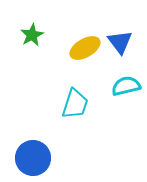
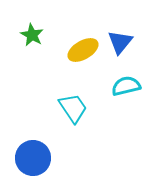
green star: rotated 15 degrees counterclockwise
blue triangle: rotated 16 degrees clockwise
yellow ellipse: moved 2 px left, 2 px down
cyan trapezoid: moved 2 px left, 4 px down; rotated 52 degrees counterclockwise
